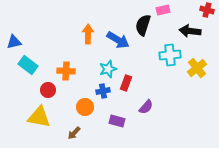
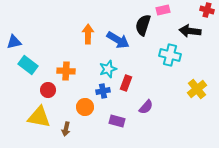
cyan cross: rotated 20 degrees clockwise
yellow cross: moved 21 px down
brown arrow: moved 8 px left, 4 px up; rotated 32 degrees counterclockwise
